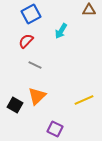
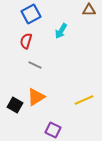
red semicircle: rotated 28 degrees counterclockwise
orange triangle: moved 1 px left, 1 px down; rotated 12 degrees clockwise
purple square: moved 2 px left, 1 px down
